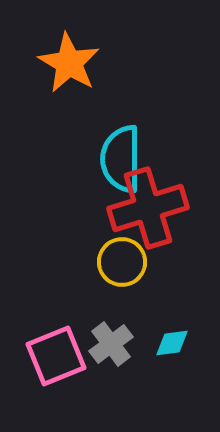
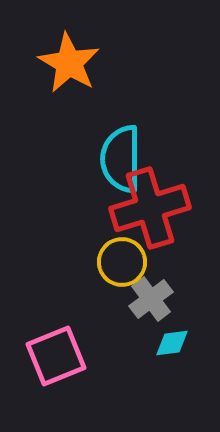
red cross: moved 2 px right
gray cross: moved 40 px right, 45 px up
